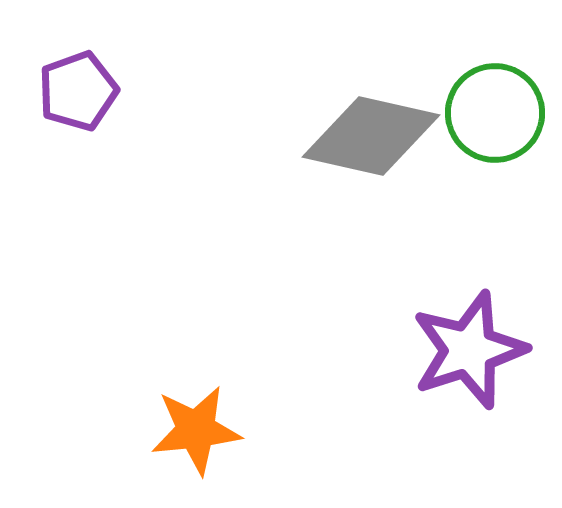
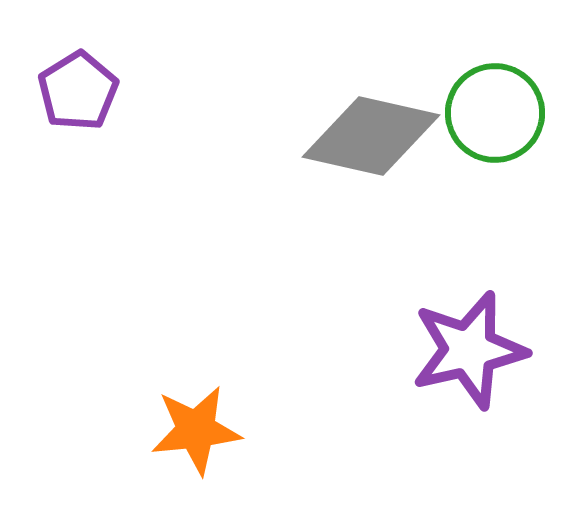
purple pentagon: rotated 12 degrees counterclockwise
purple star: rotated 5 degrees clockwise
